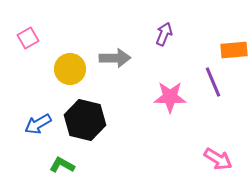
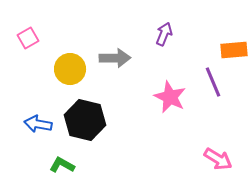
pink star: rotated 24 degrees clockwise
blue arrow: rotated 40 degrees clockwise
